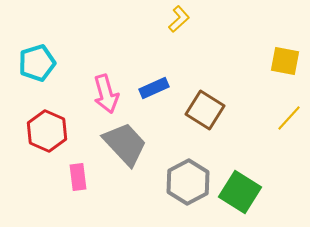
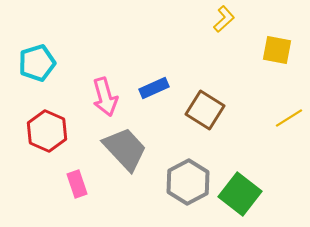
yellow L-shape: moved 45 px right
yellow square: moved 8 px left, 11 px up
pink arrow: moved 1 px left, 3 px down
yellow line: rotated 16 degrees clockwise
gray trapezoid: moved 5 px down
pink rectangle: moved 1 px left, 7 px down; rotated 12 degrees counterclockwise
green square: moved 2 px down; rotated 6 degrees clockwise
